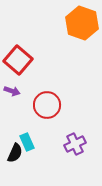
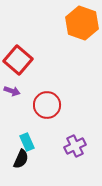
purple cross: moved 2 px down
black semicircle: moved 6 px right, 6 px down
